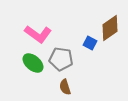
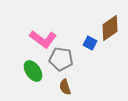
pink L-shape: moved 5 px right, 5 px down
green ellipse: moved 8 px down; rotated 15 degrees clockwise
